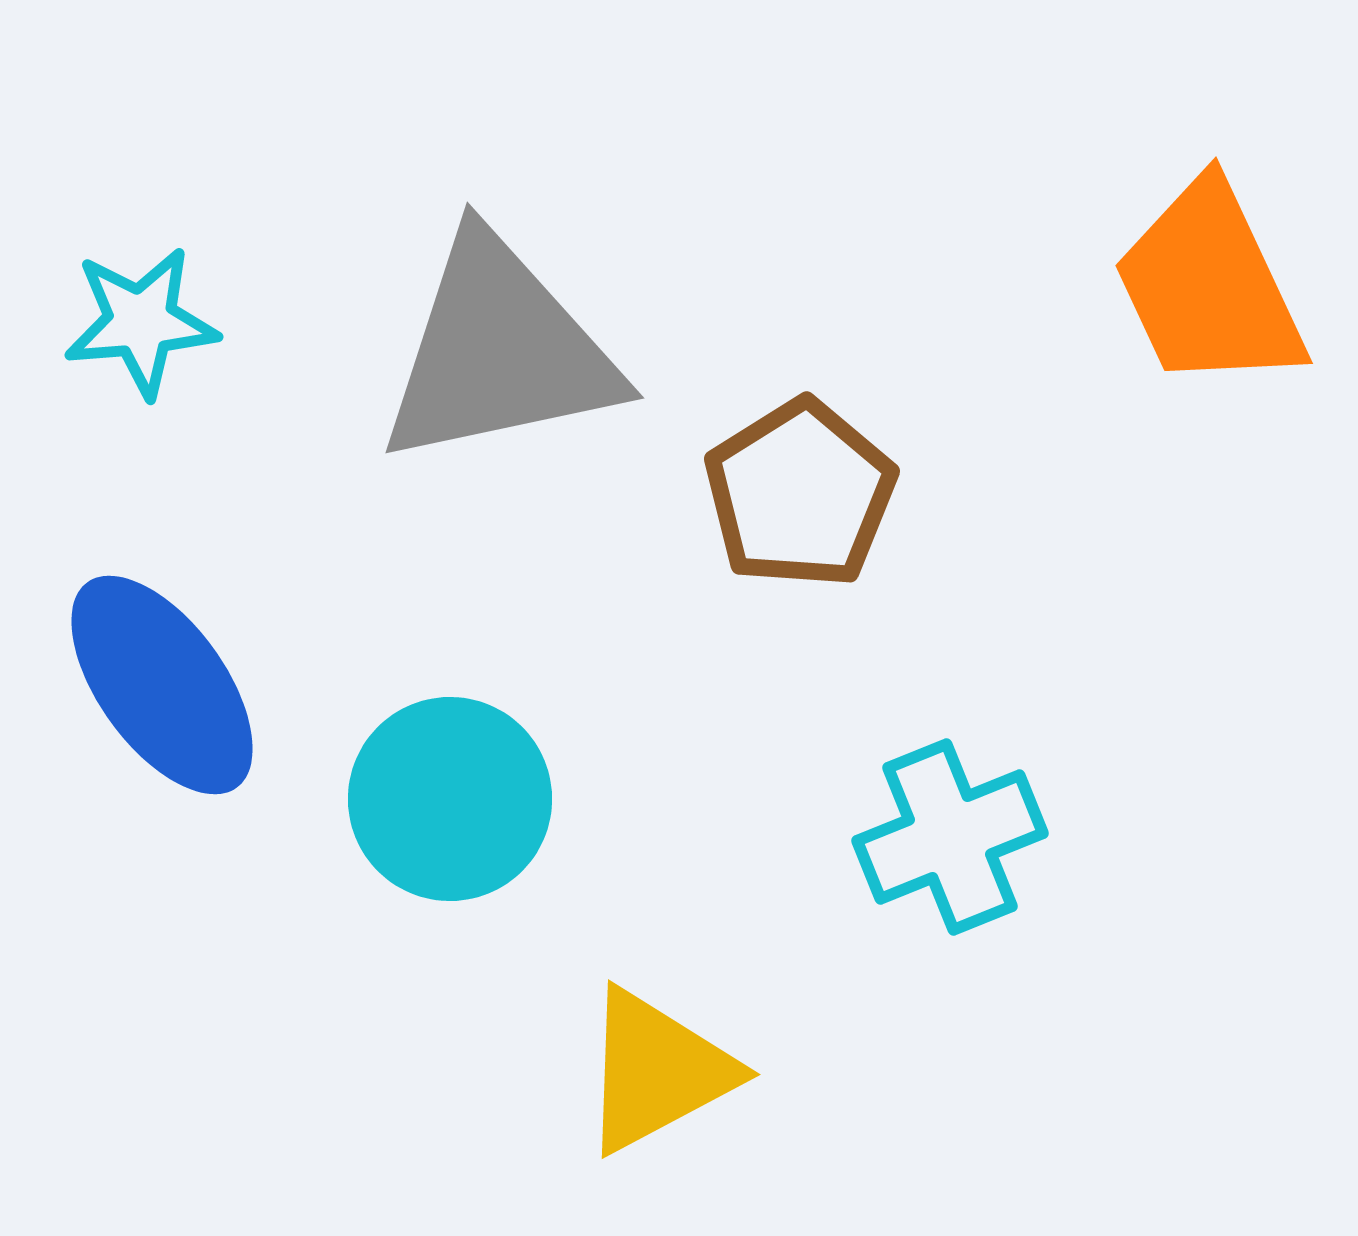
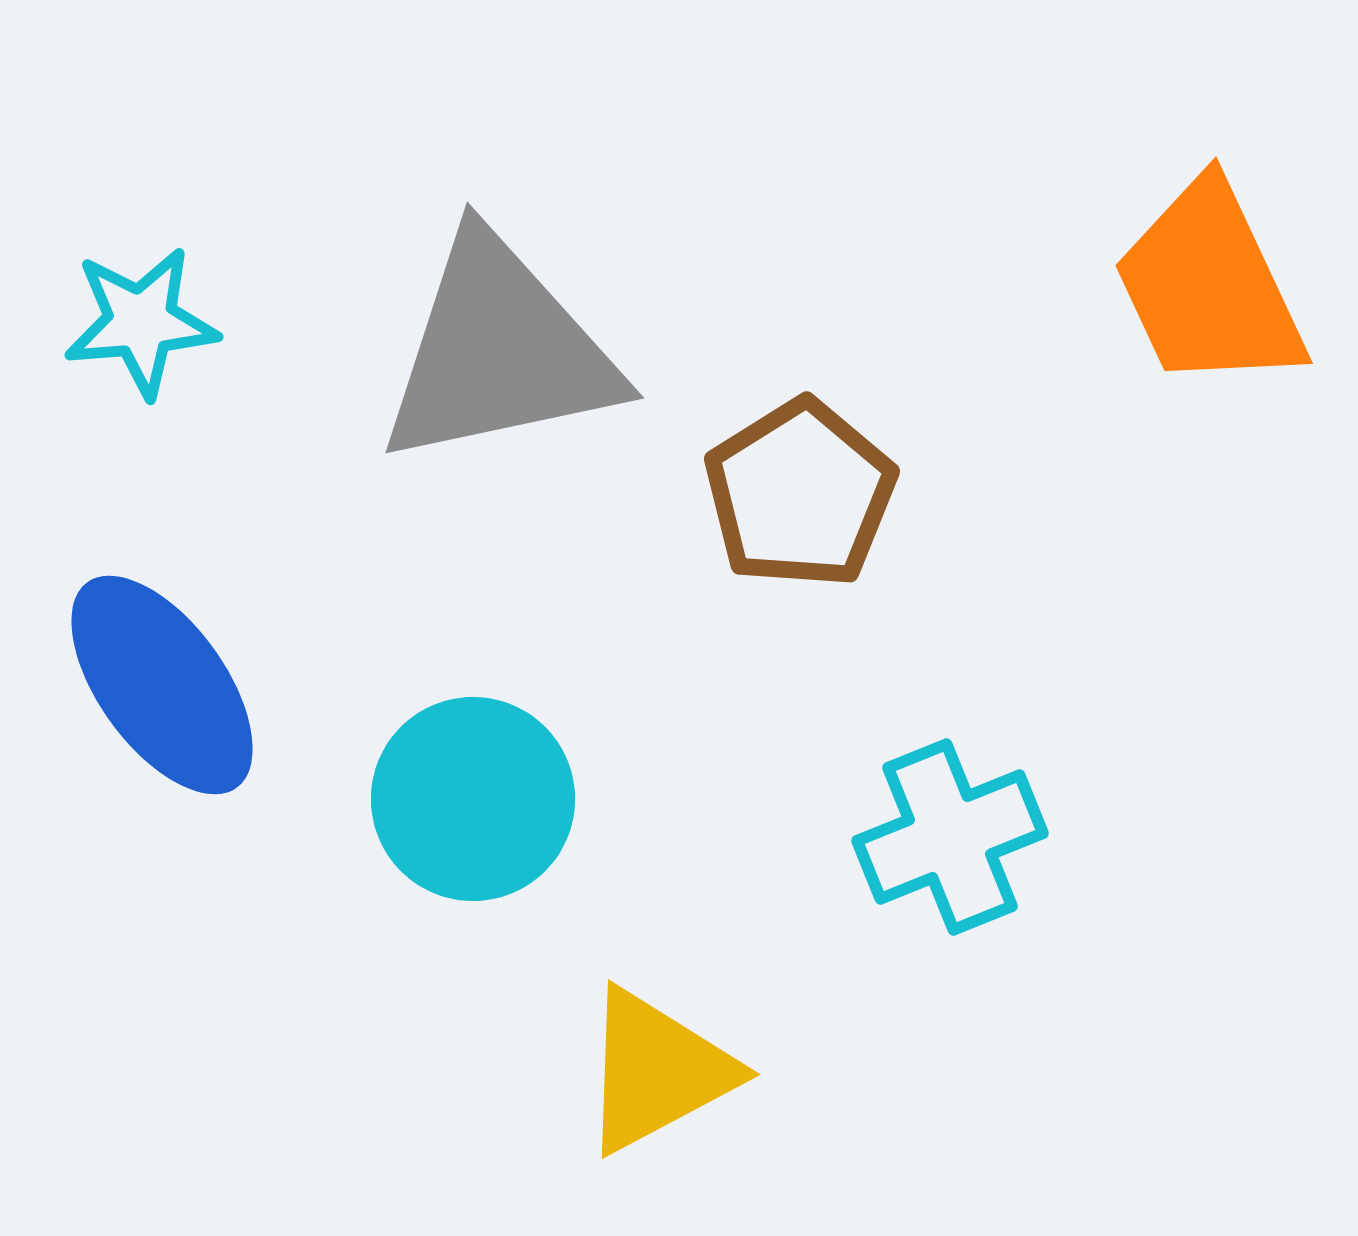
cyan circle: moved 23 px right
